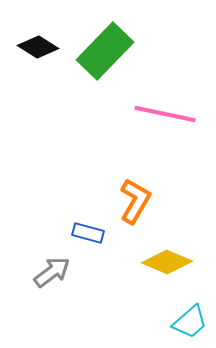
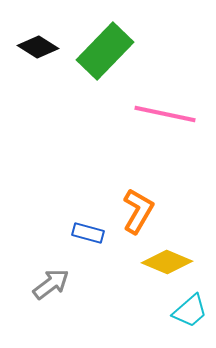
orange L-shape: moved 3 px right, 10 px down
gray arrow: moved 1 px left, 12 px down
cyan trapezoid: moved 11 px up
